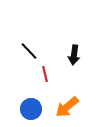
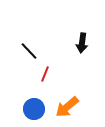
black arrow: moved 8 px right, 12 px up
red line: rotated 35 degrees clockwise
blue circle: moved 3 px right
